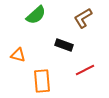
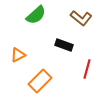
brown L-shape: moved 2 px left; rotated 110 degrees counterclockwise
orange triangle: rotated 42 degrees counterclockwise
red line: moved 2 px right, 1 px up; rotated 48 degrees counterclockwise
orange rectangle: moved 2 px left; rotated 50 degrees clockwise
